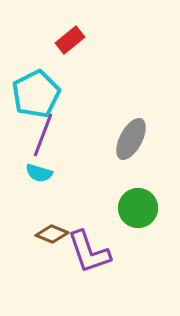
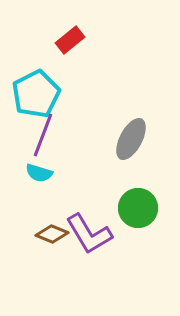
purple L-shape: moved 18 px up; rotated 12 degrees counterclockwise
